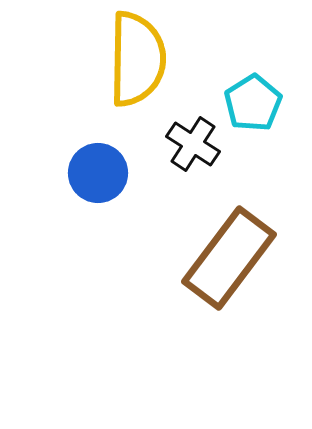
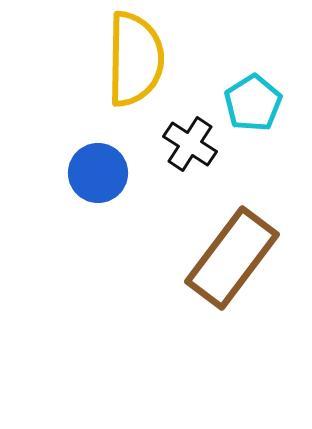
yellow semicircle: moved 2 px left
black cross: moved 3 px left
brown rectangle: moved 3 px right
